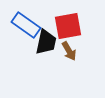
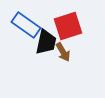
red square: rotated 8 degrees counterclockwise
brown arrow: moved 6 px left, 1 px down
